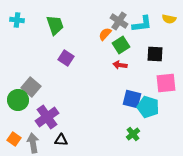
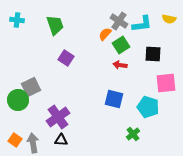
black square: moved 2 px left
gray square: rotated 24 degrees clockwise
blue square: moved 18 px left
purple cross: moved 11 px right
orange square: moved 1 px right, 1 px down
